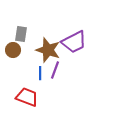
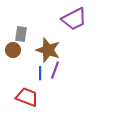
purple trapezoid: moved 23 px up
